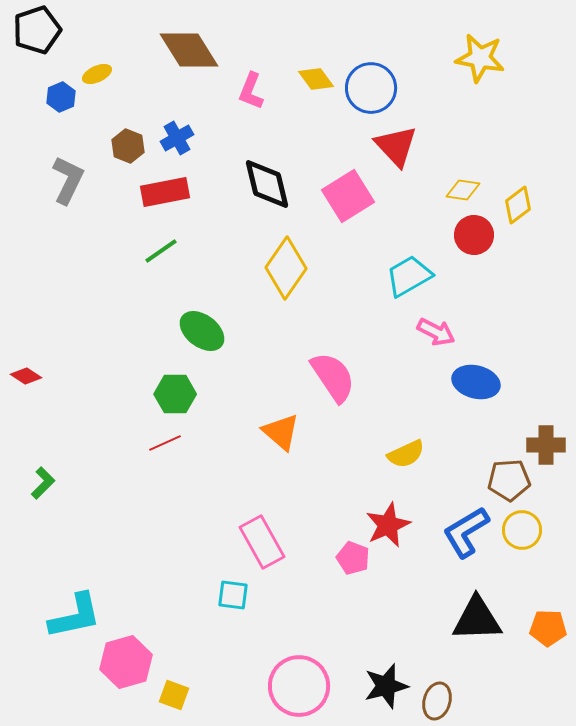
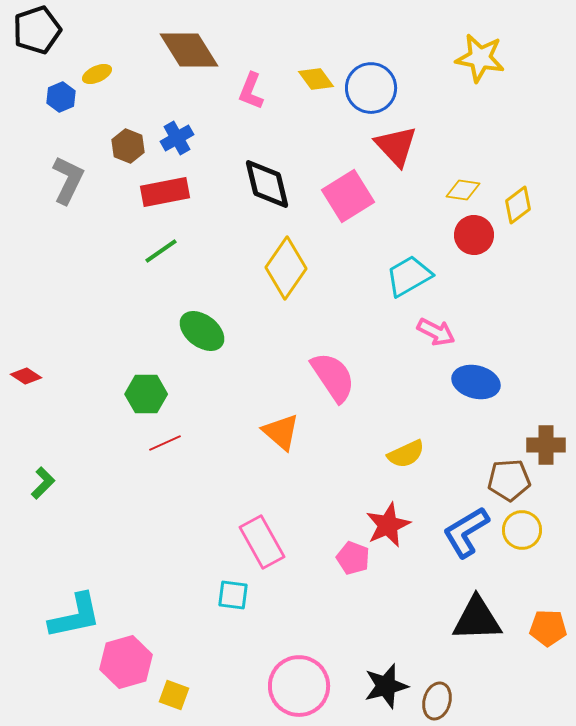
green hexagon at (175, 394): moved 29 px left
